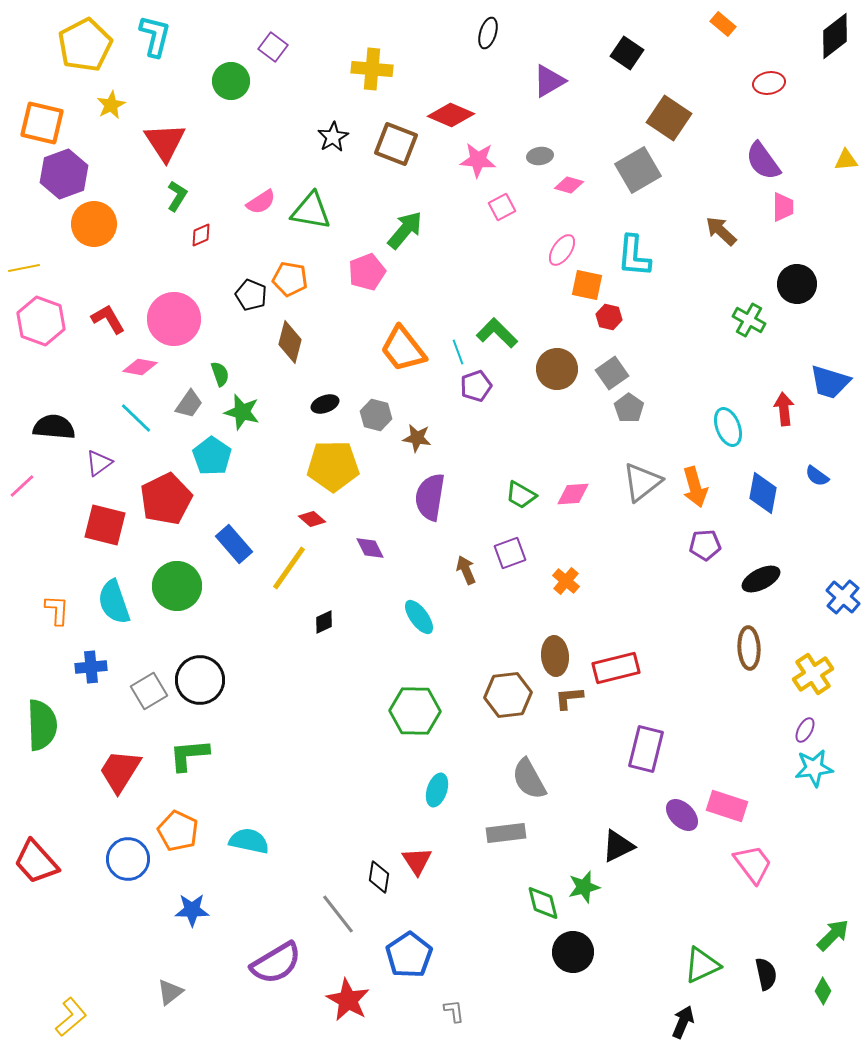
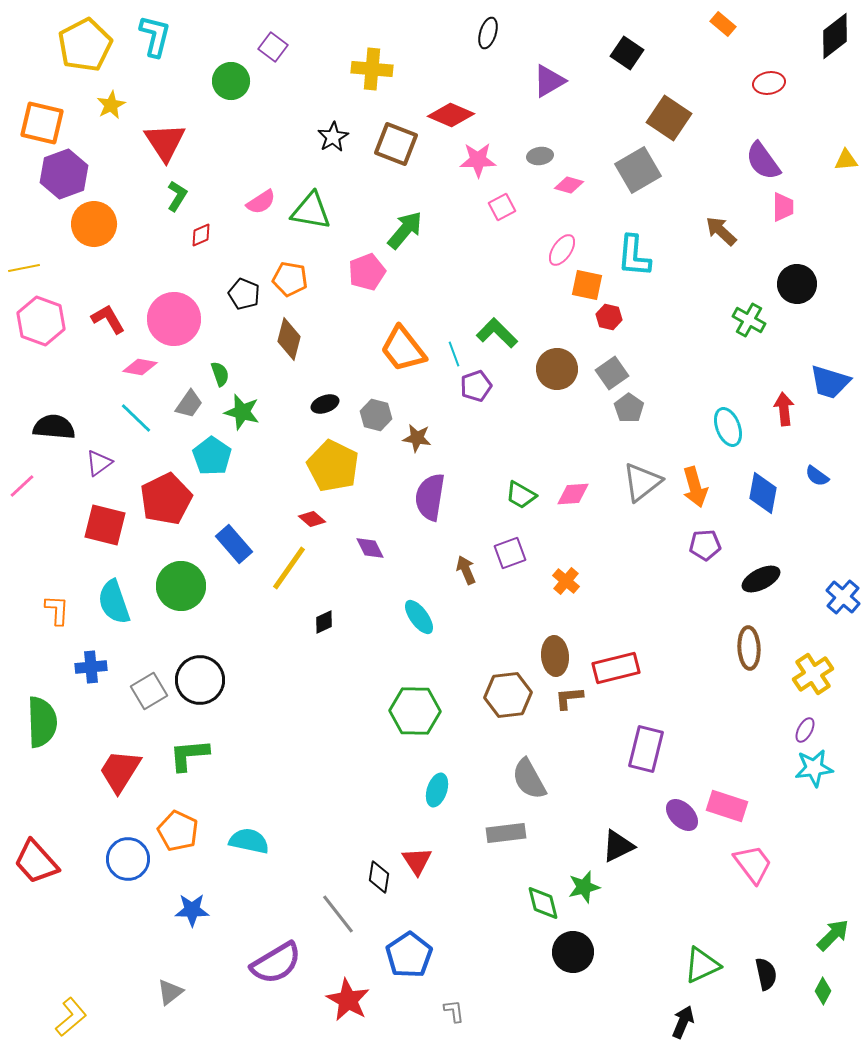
pink star at (478, 160): rotated 6 degrees counterclockwise
black pentagon at (251, 295): moved 7 px left, 1 px up
brown diamond at (290, 342): moved 1 px left, 3 px up
cyan line at (458, 352): moved 4 px left, 2 px down
yellow pentagon at (333, 466): rotated 27 degrees clockwise
green circle at (177, 586): moved 4 px right
green semicircle at (42, 725): moved 3 px up
